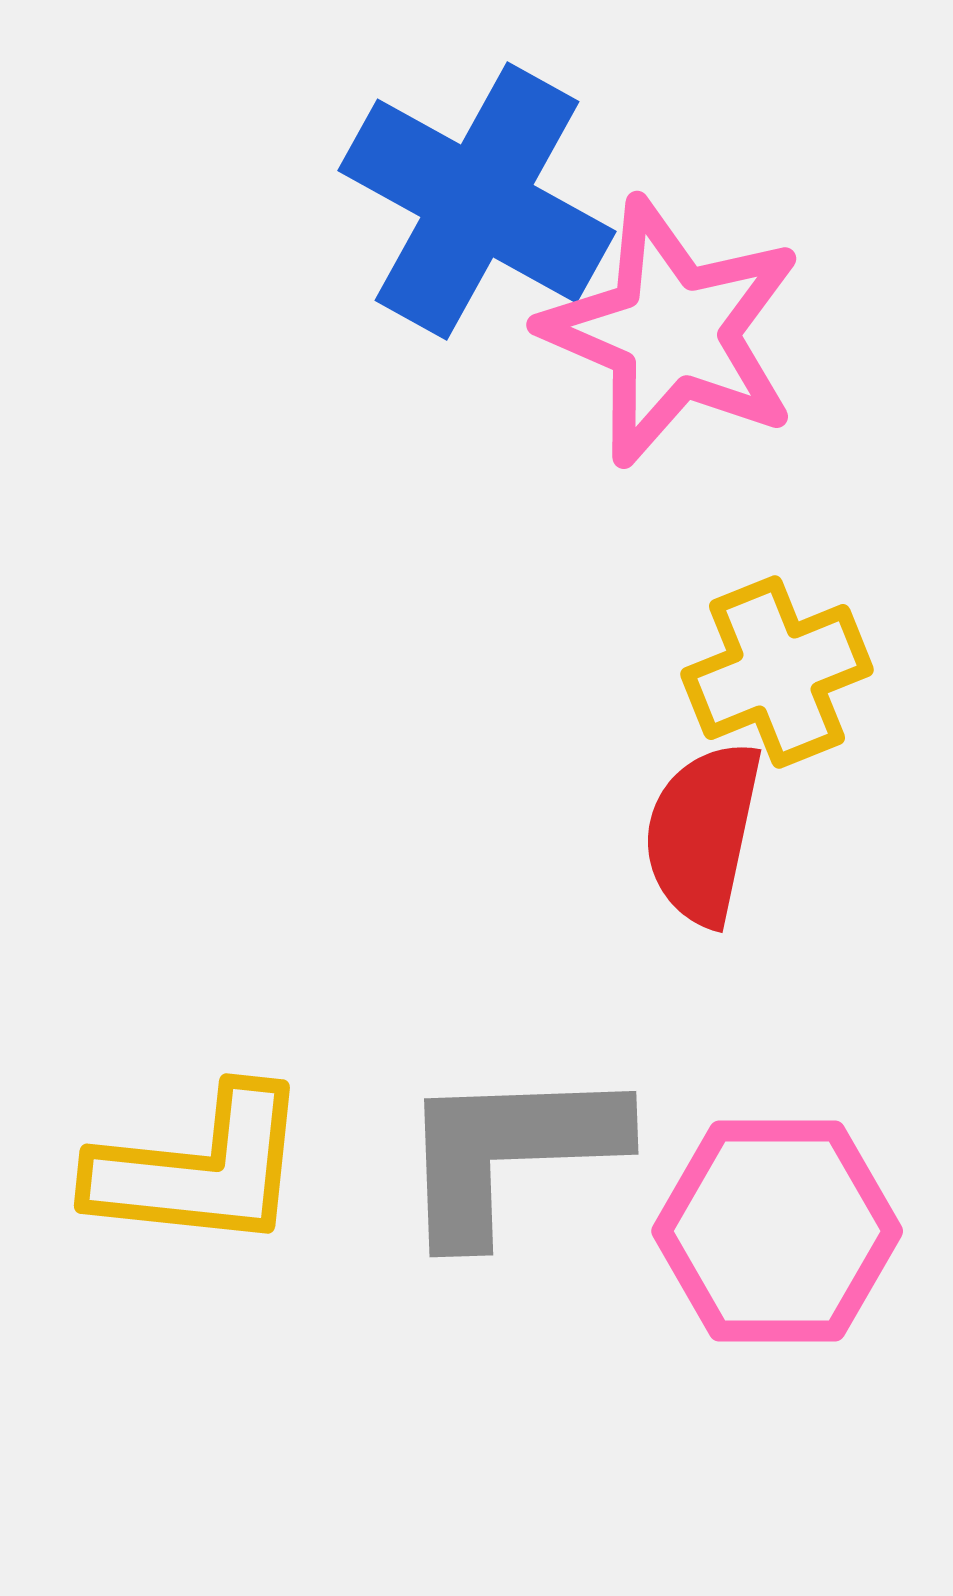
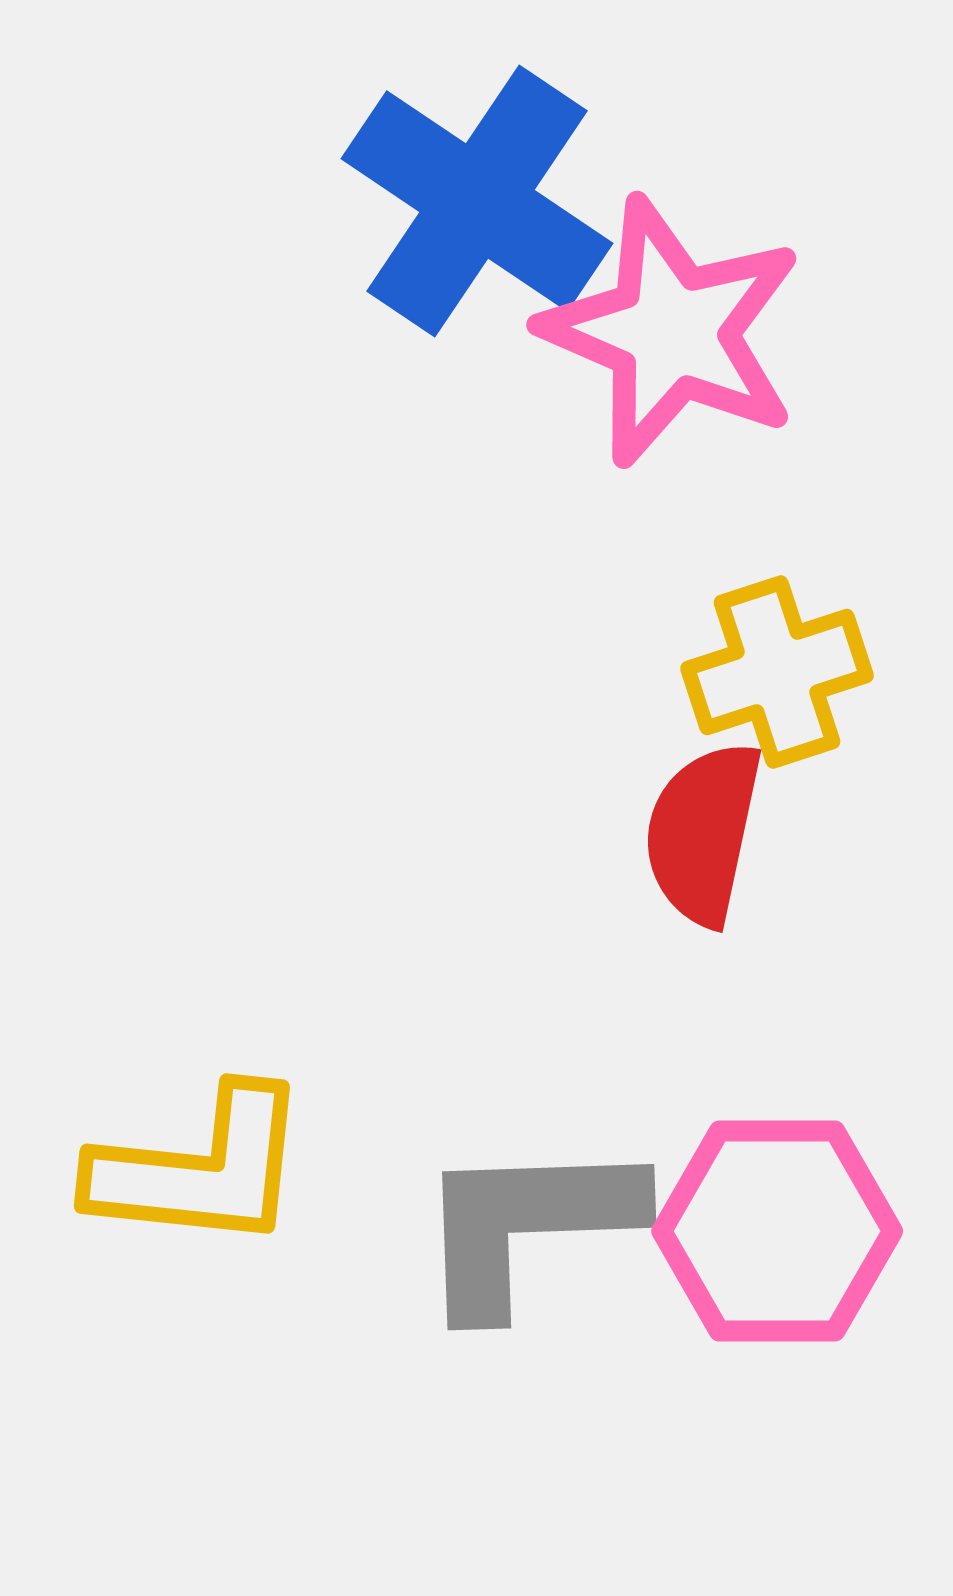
blue cross: rotated 5 degrees clockwise
yellow cross: rotated 4 degrees clockwise
gray L-shape: moved 18 px right, 73 px down
